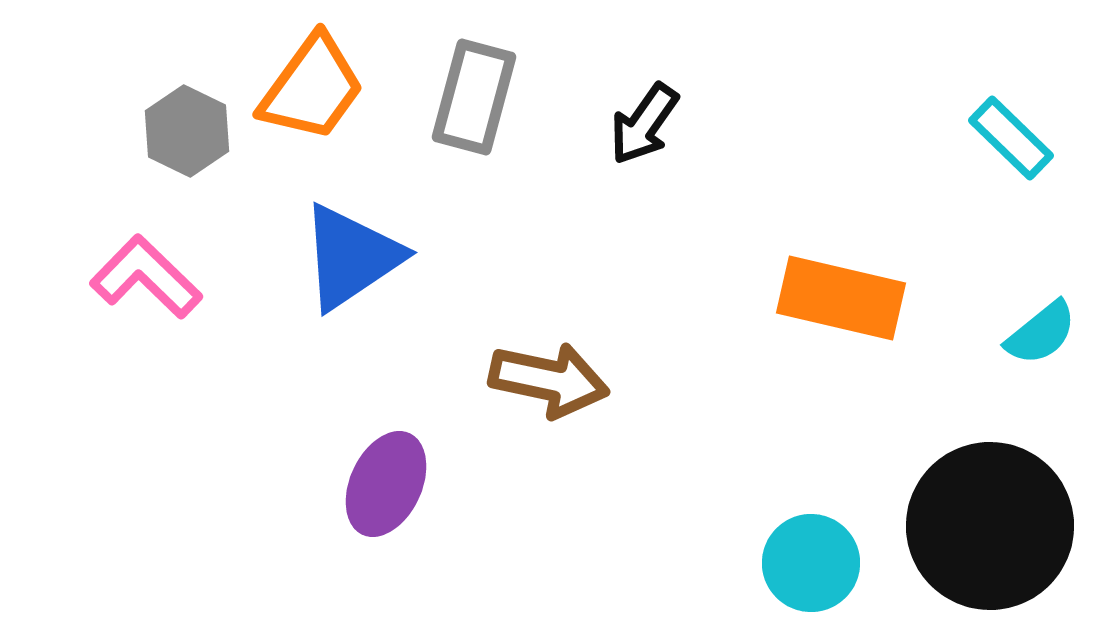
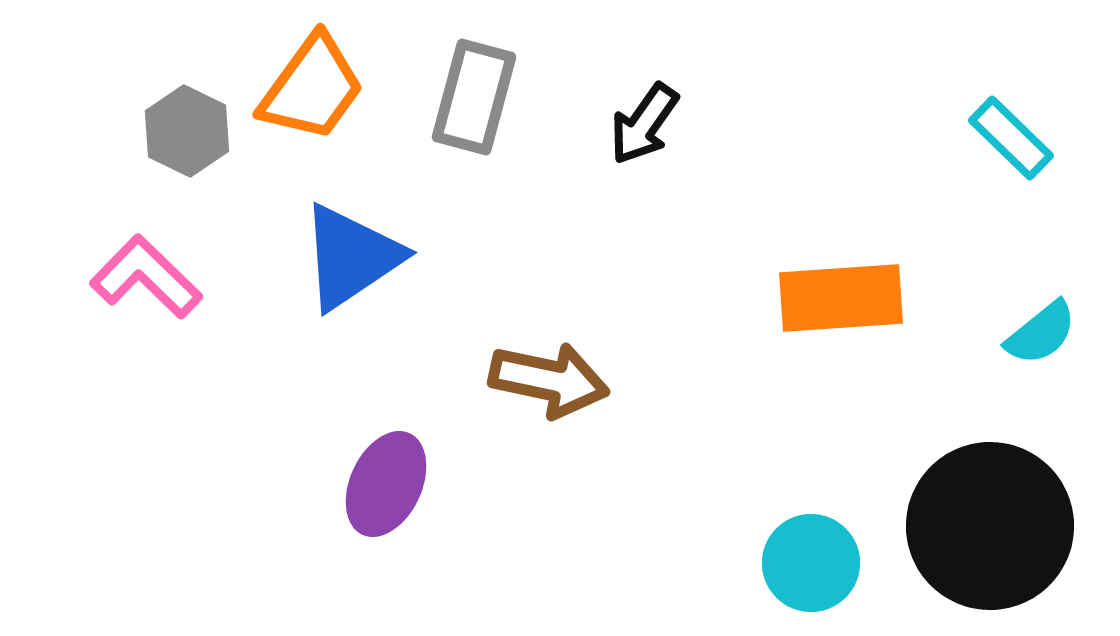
orange rectangle: rotated 17 degrees counterclockwise
